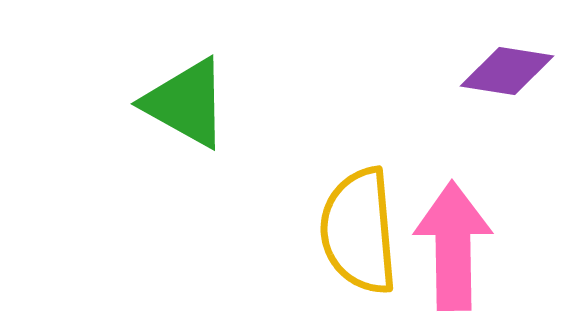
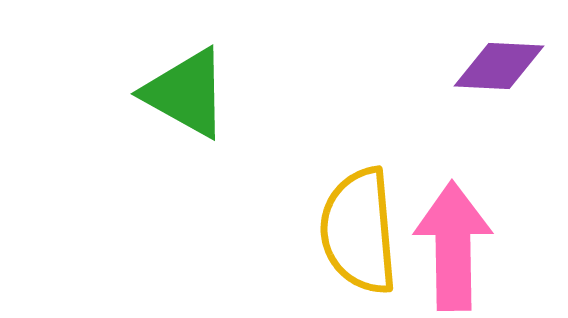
purple diamond: moved 8 px left, 5 px up; rotated 6 degrees counterclockwise
green triangle: moved 10 px up
